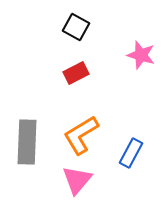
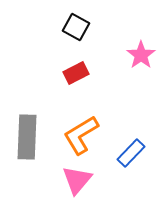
pink star: rotated 20 degrees clockwise
gray rectangle: moved 5 px up
blue rectangle: rotated 16 degrees clockwise
